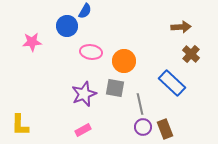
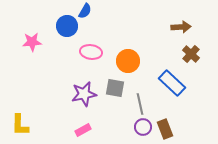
orange circle: moved 4 px right
purple star: rotated 10 degrees clockwise
